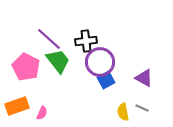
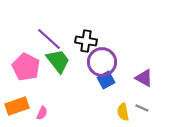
black cross: rotated 15 degrees clockwise
purple circle: moved 2 px right
